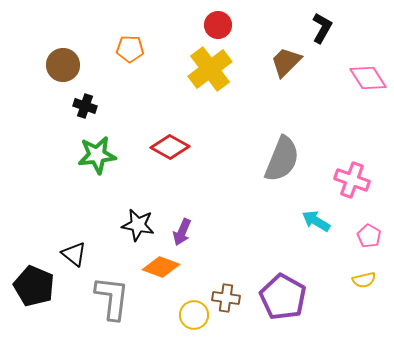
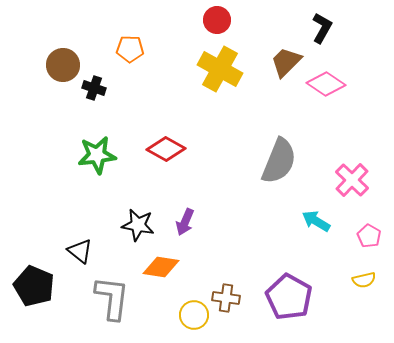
red circle: moved 1 px left, 5 px up
yellow cross: moved 10 px right; rotated 24 degrees counterclockwise
pink diamond: moved 42 px left, 6 px down; rotated 24 degrees counterclockwise
black cross: moved 9 px right, 18 px up
red diamond: moved 4 px left, 2 px down
gray semicircle: moved 3 px left, 2 px down
pink cross: rotated 24 degrees clockwise
purple arrow: moved 3 px right, 10 px up
black triangle: moved 6 px right, 3 px up
orange diamond: rotated 12 degrees counterclockwise
purple pentagon: moved 6 px right
